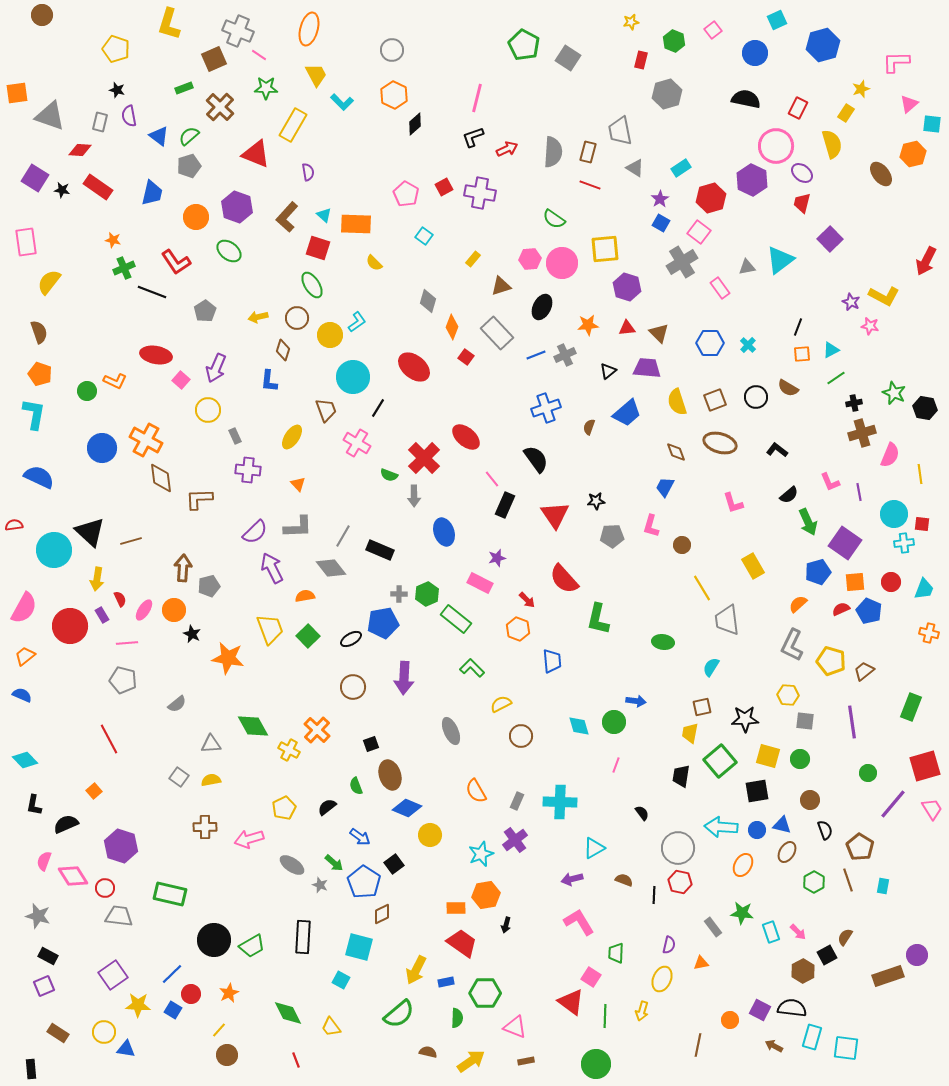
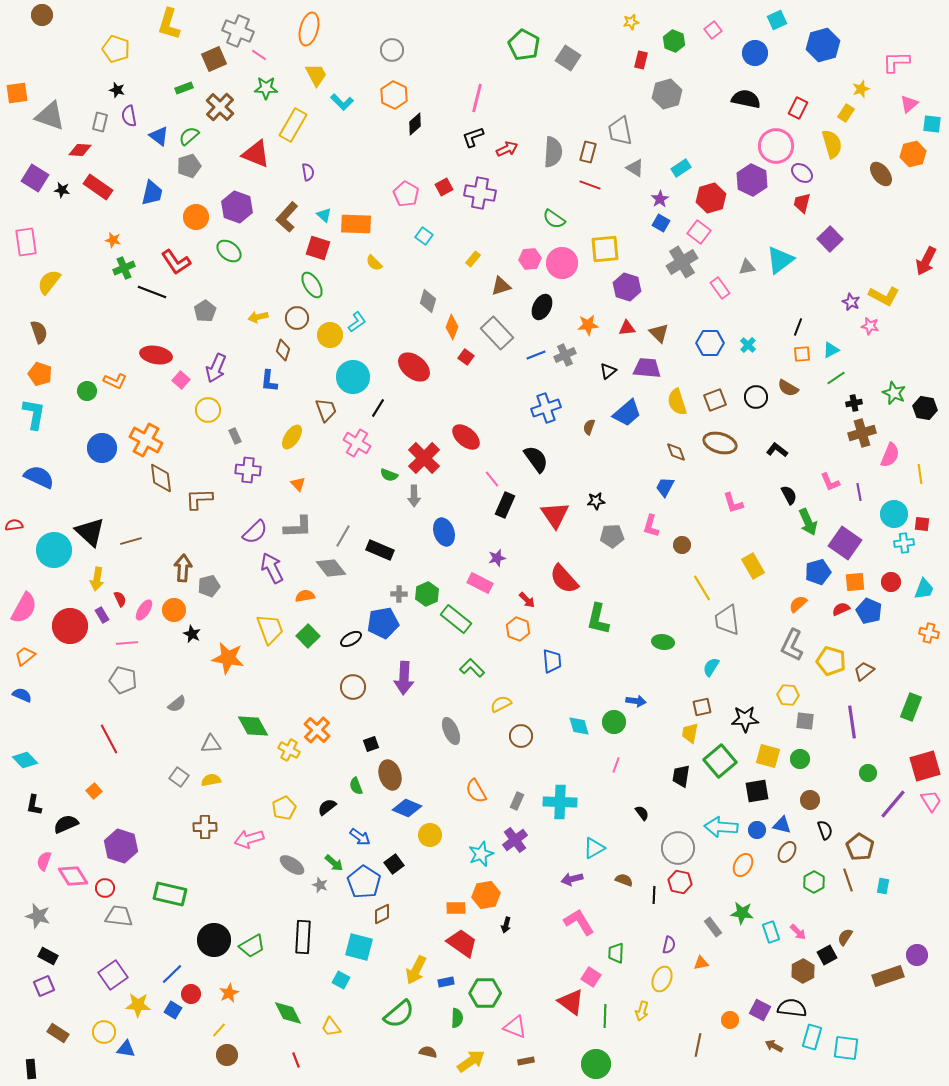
black semicircle at (789, 495): rotated 78 degrees counterclockwise
pink trapezoid at (932, 809): moved 1 px left, 8 px up
